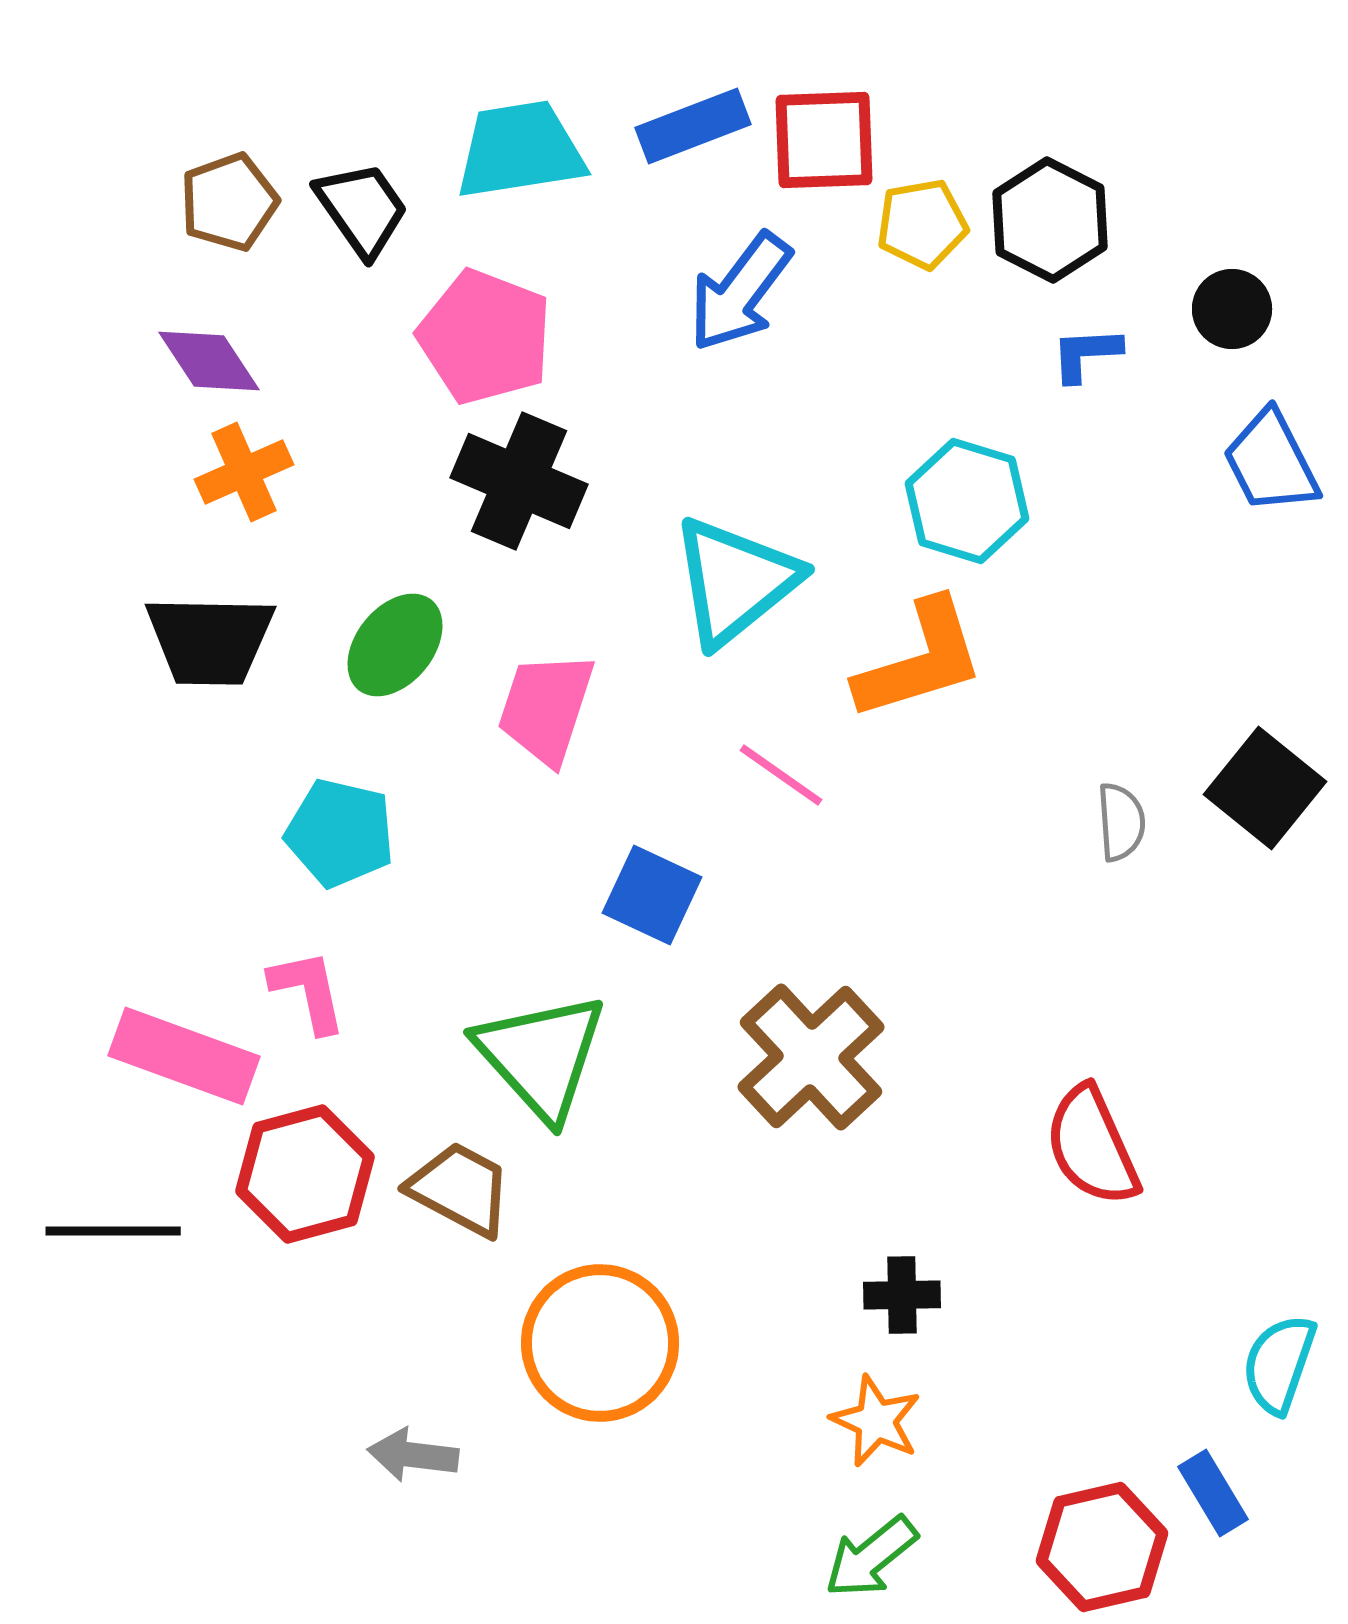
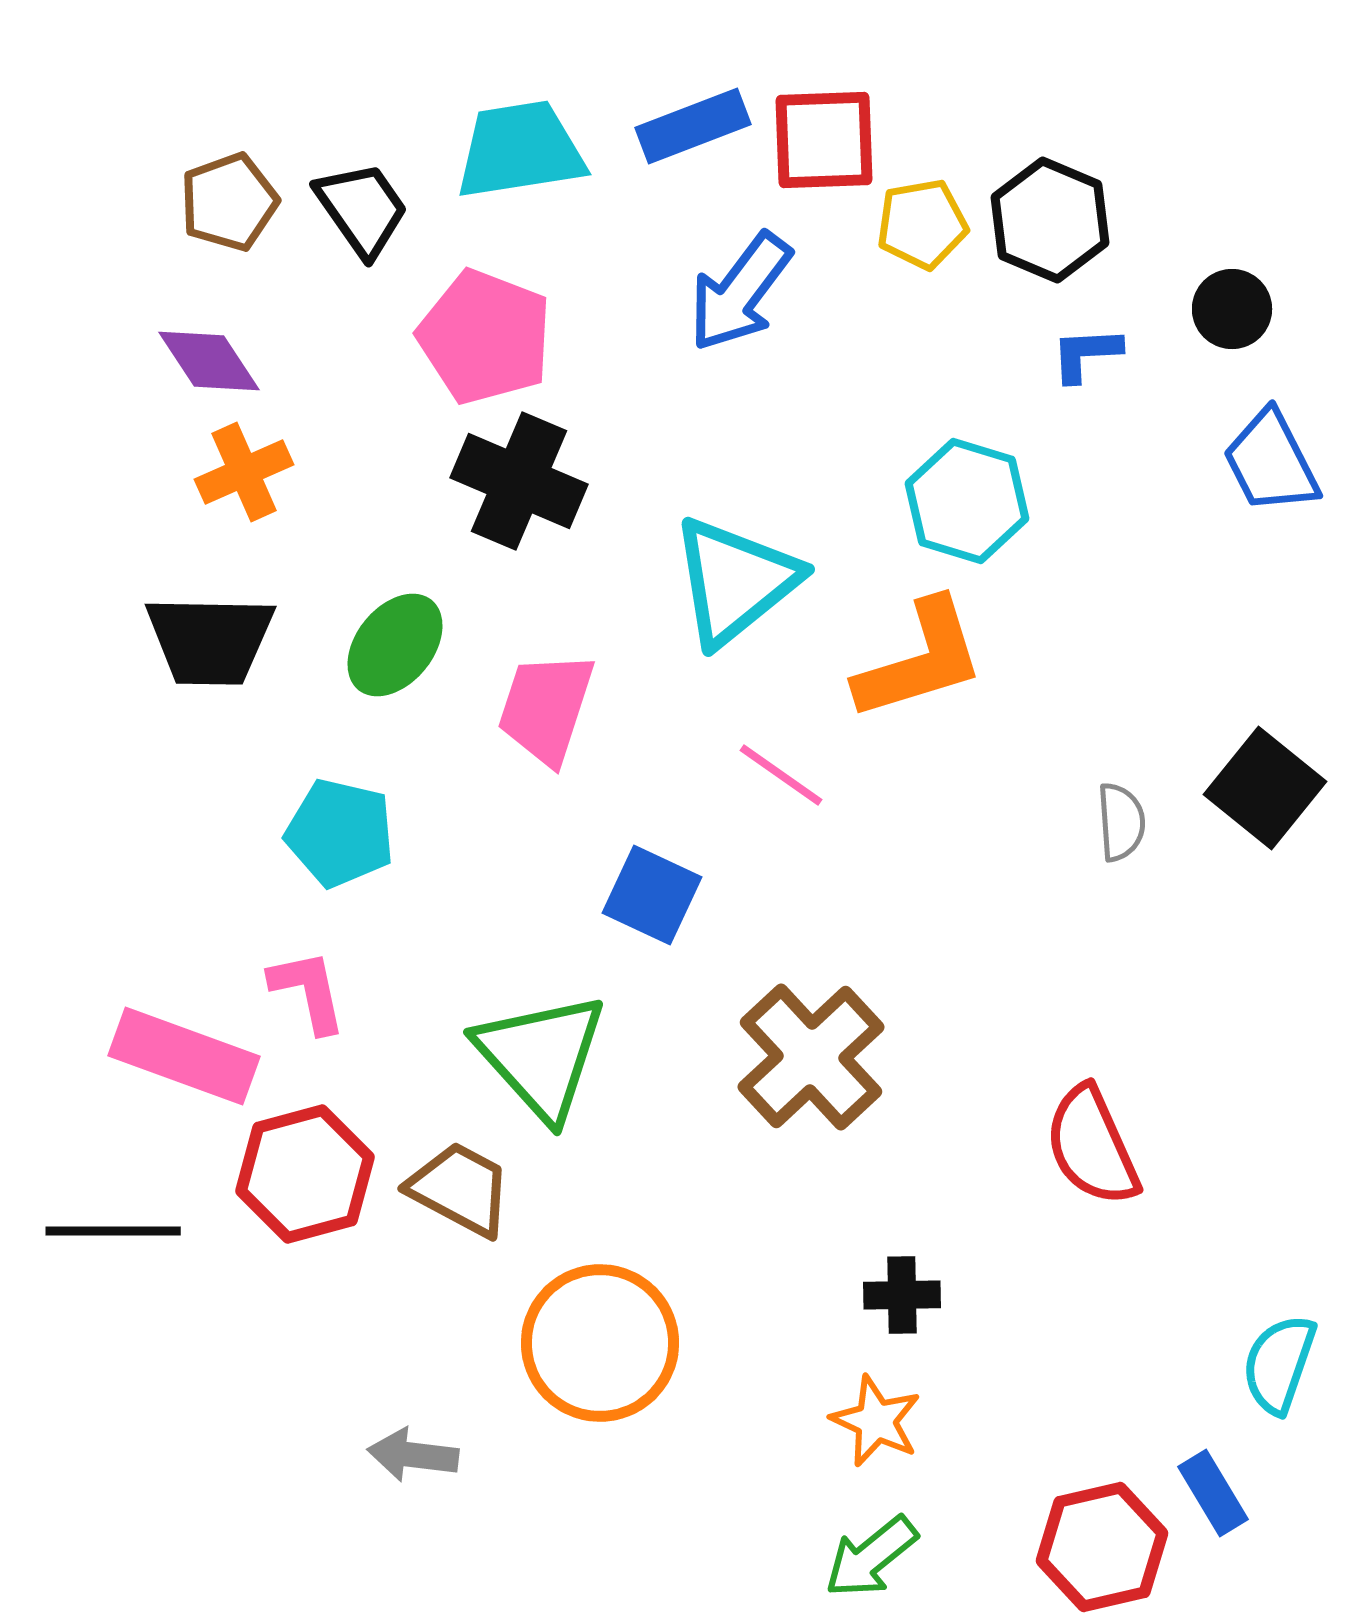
black hexagon at (1050, 220): rotated 4 degrees counterclockwise
